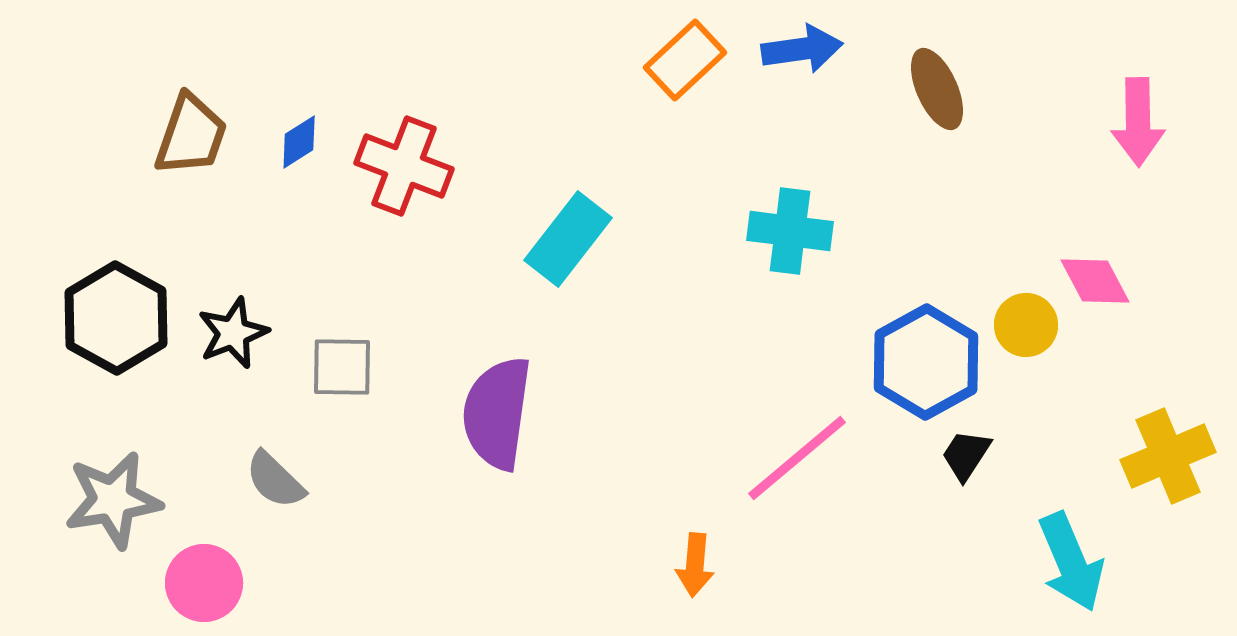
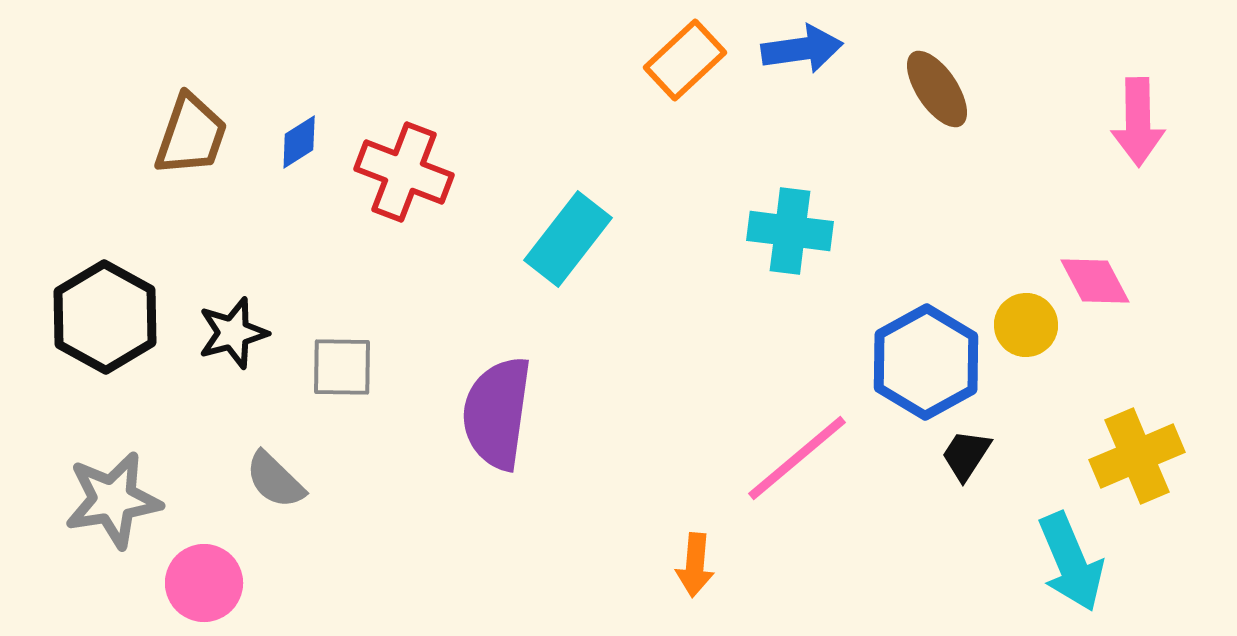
brown ellipse: rotated 10 degrees counterclockwise
red cross: moved 6 px down
black hexagon: moved 11 px left, 1 px up
black star: rotated 6 degrees clockwise
yellow cross: moved 31 px left
